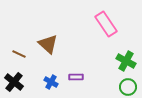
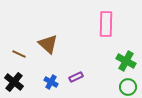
pink rectangle: rotated 35 degrees clockwise
purple rectangle: rotated 24 degrees counterclockwise
